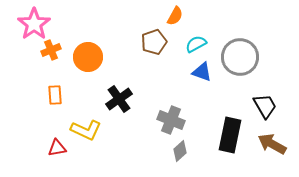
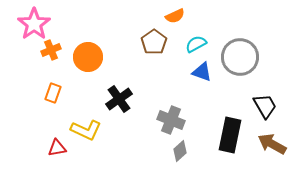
orange semicircle: rotated 36 degrees clockwise
brown pentagon: rotated 15 degrees counterclockwise
orange rectangle: moved 2 px left, 2 px up; rotated 24 degrees clockwise
